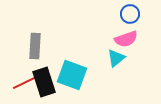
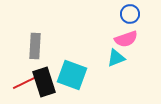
cyan triangle: rotated 18 degrees clockwise
